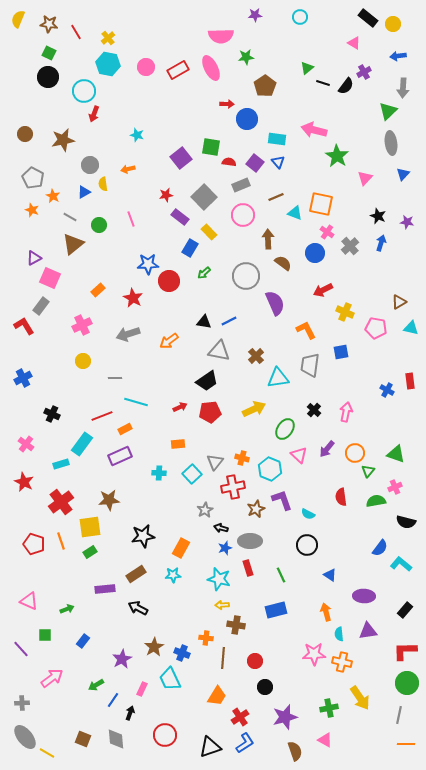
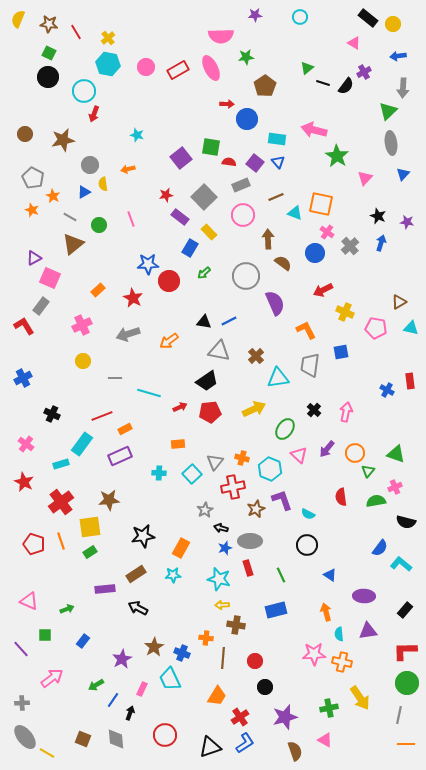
cyan line at (136, 402): moved 13 px right, 9 px up
